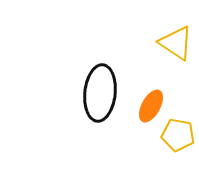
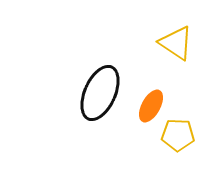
black ellipse: rotated 18 degrees clockwise
yellow pentagon: rotated 8 degrees counterclockwise
